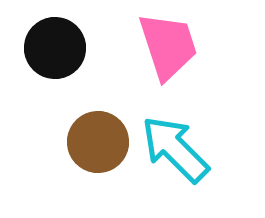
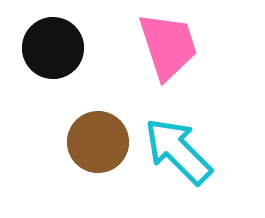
black circle: moved 2 px left
cyan arrow: moved 3 px right, 2 px down
